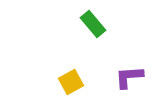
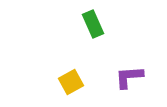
green rectangle: rotated 16 degrees clockwise
